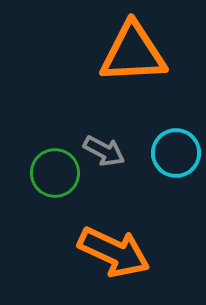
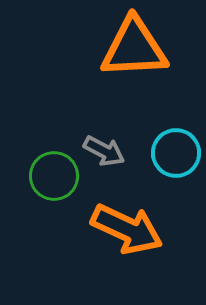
orange triangle: moved 1 px right, 5 px up
green circle: moved 1 px left, 3 px down
orange arrow: moved 13 px right, 23 px up
